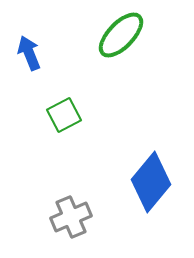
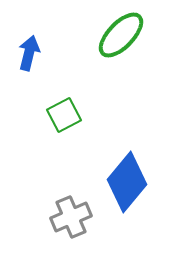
blue arrow: rotated 36 degrees clockwise
blue diamond: moved 24 px left
